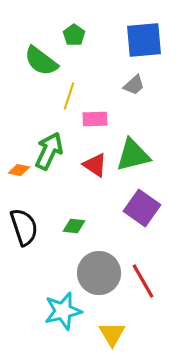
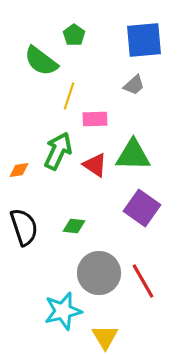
green arrow: moved 9 px right
green triangle: rotated 15 degrees clockwise
orange diamond: rotated 20 degrees counterclockwise
yellow triangle: moved 7 px left, 3 px down
